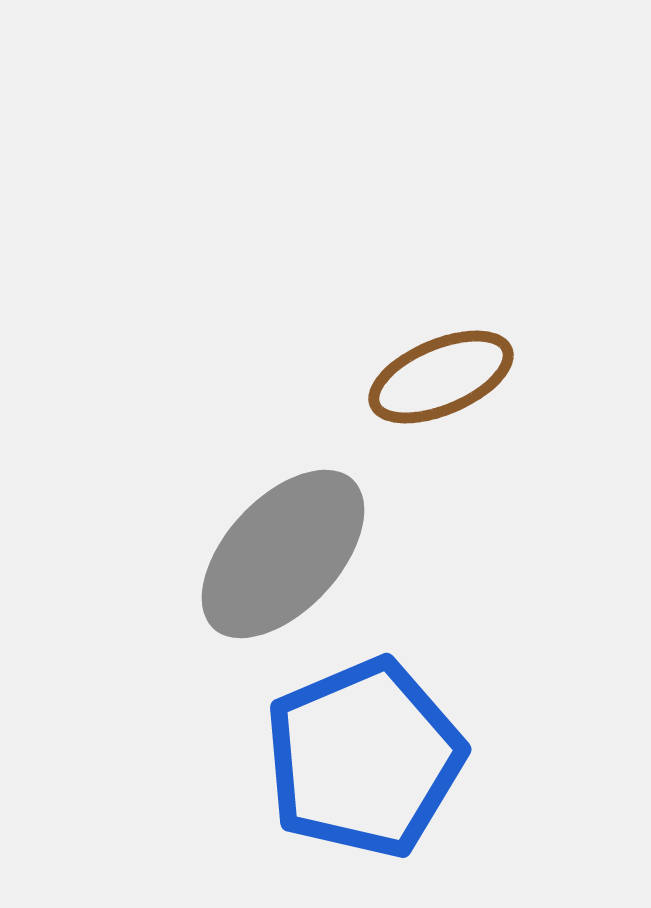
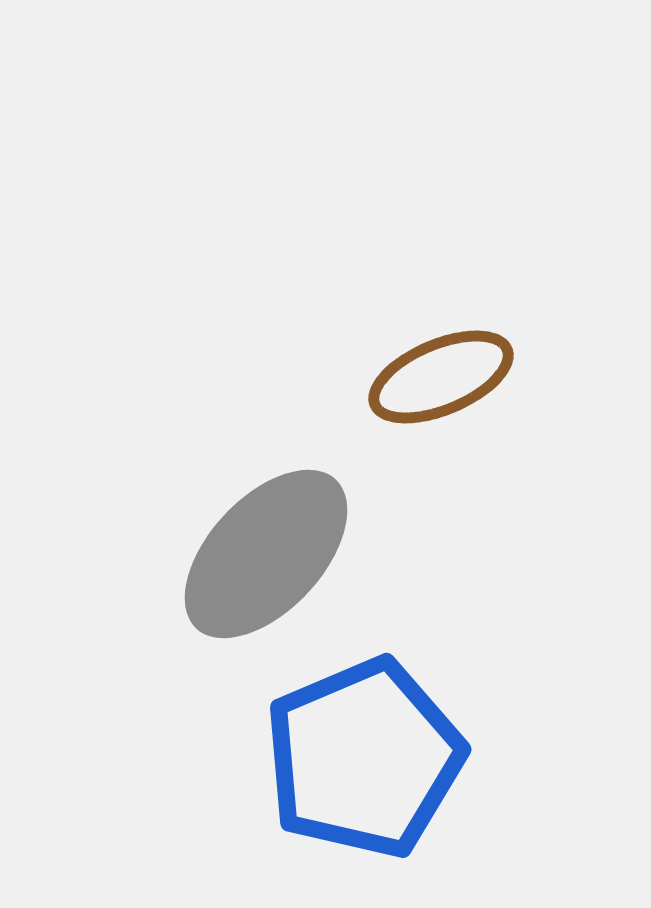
gray ellipse: moved 17 px left
